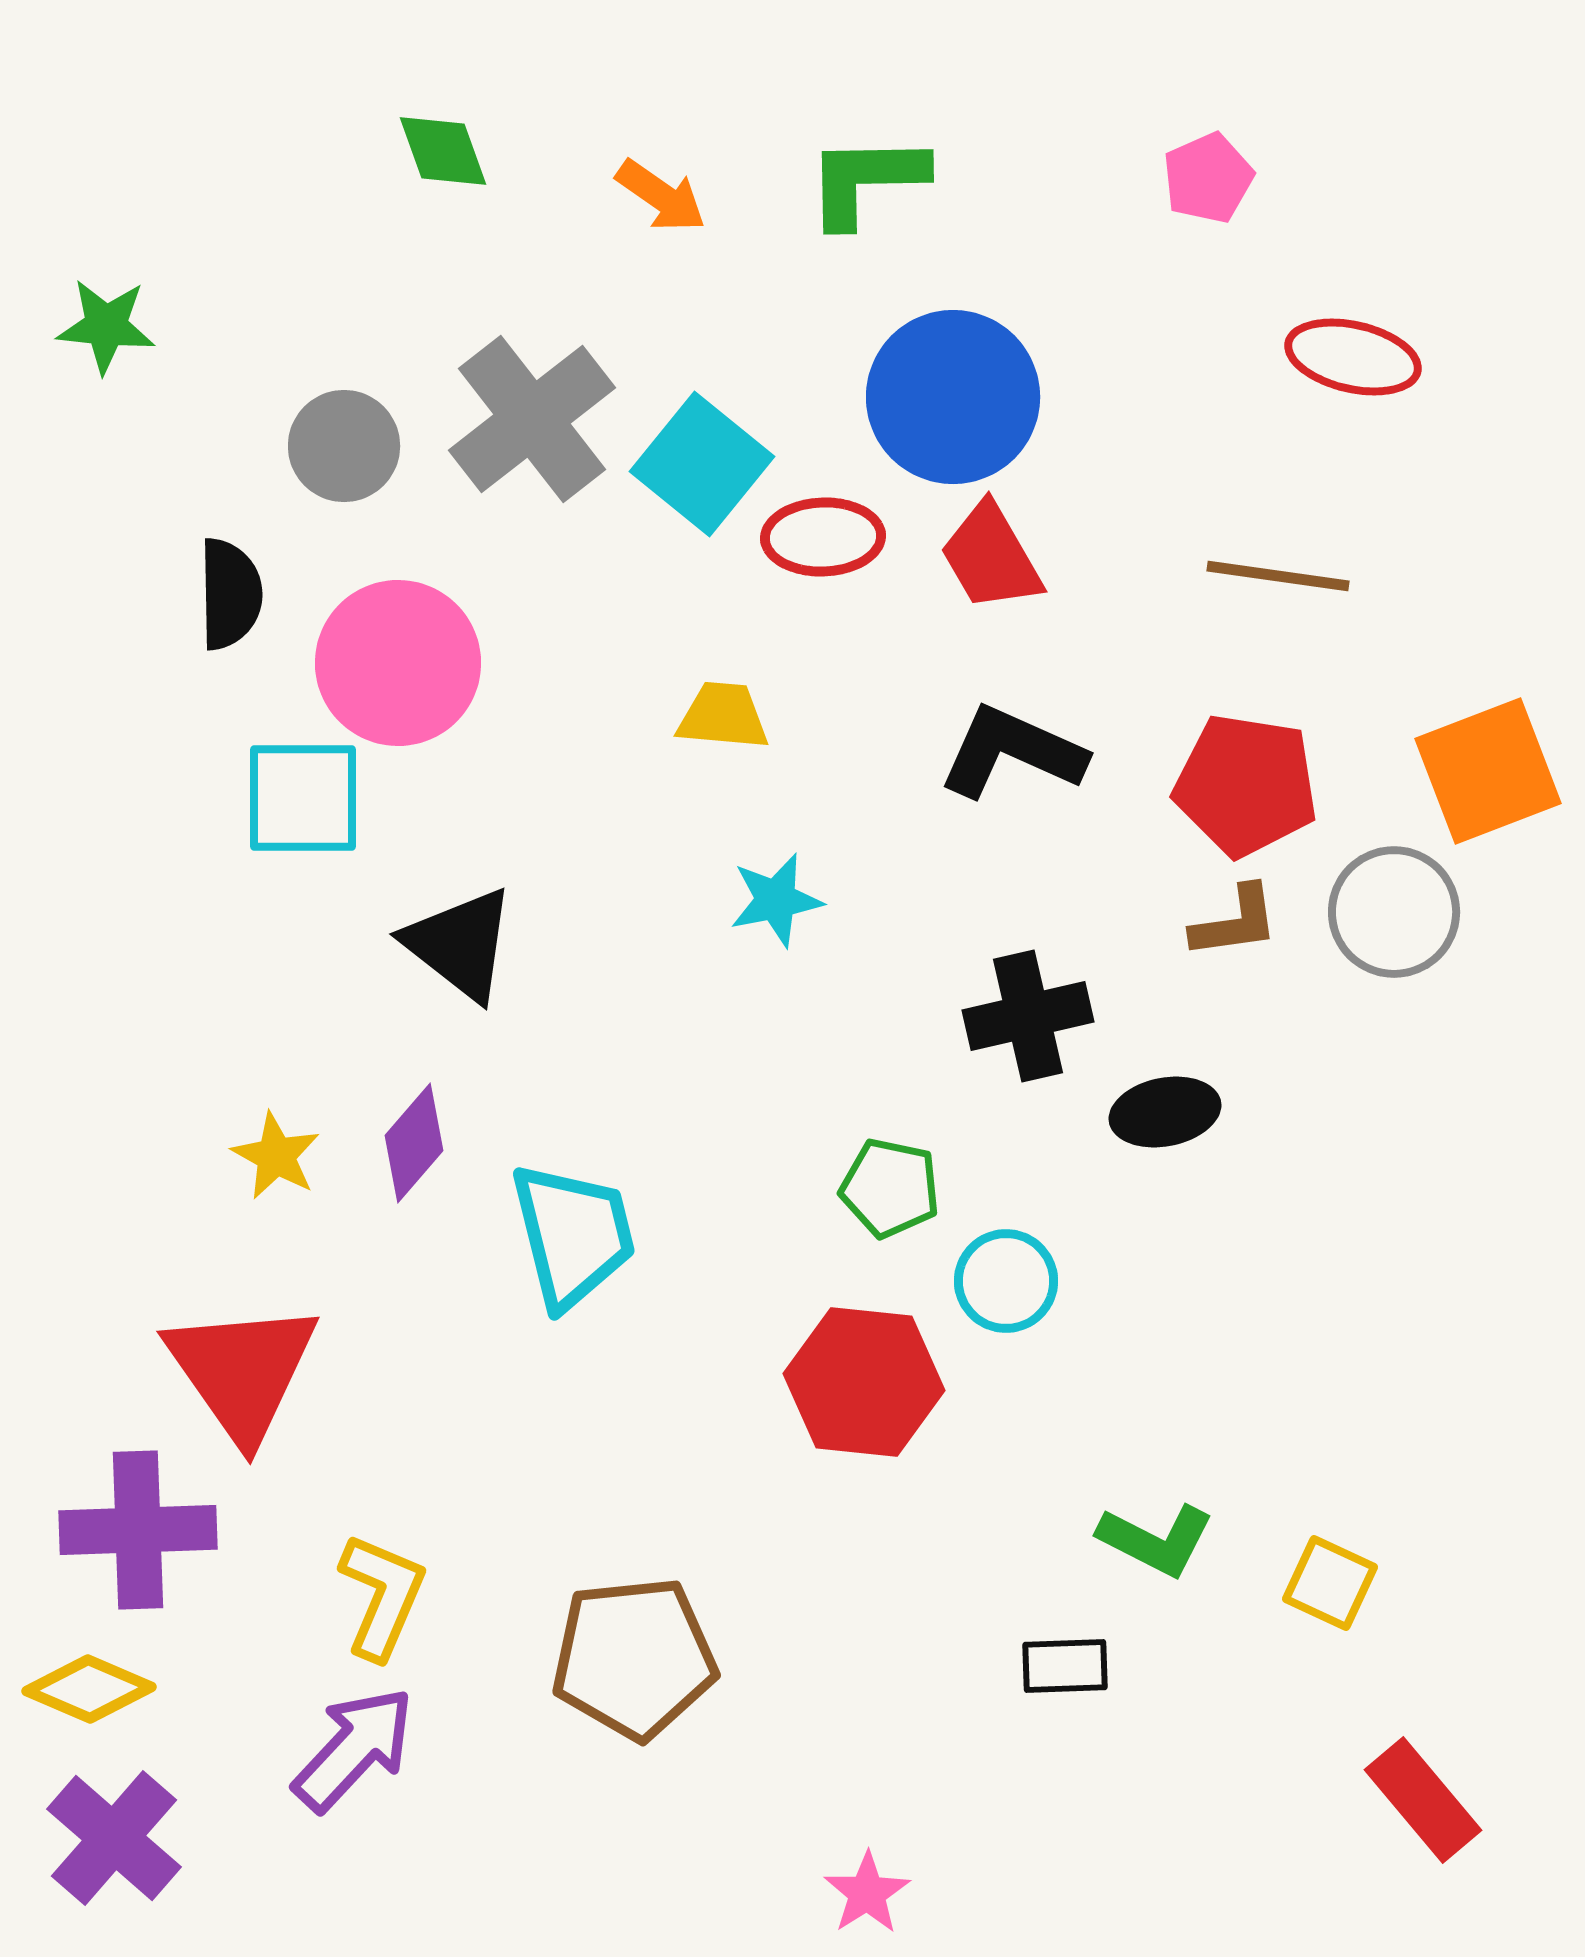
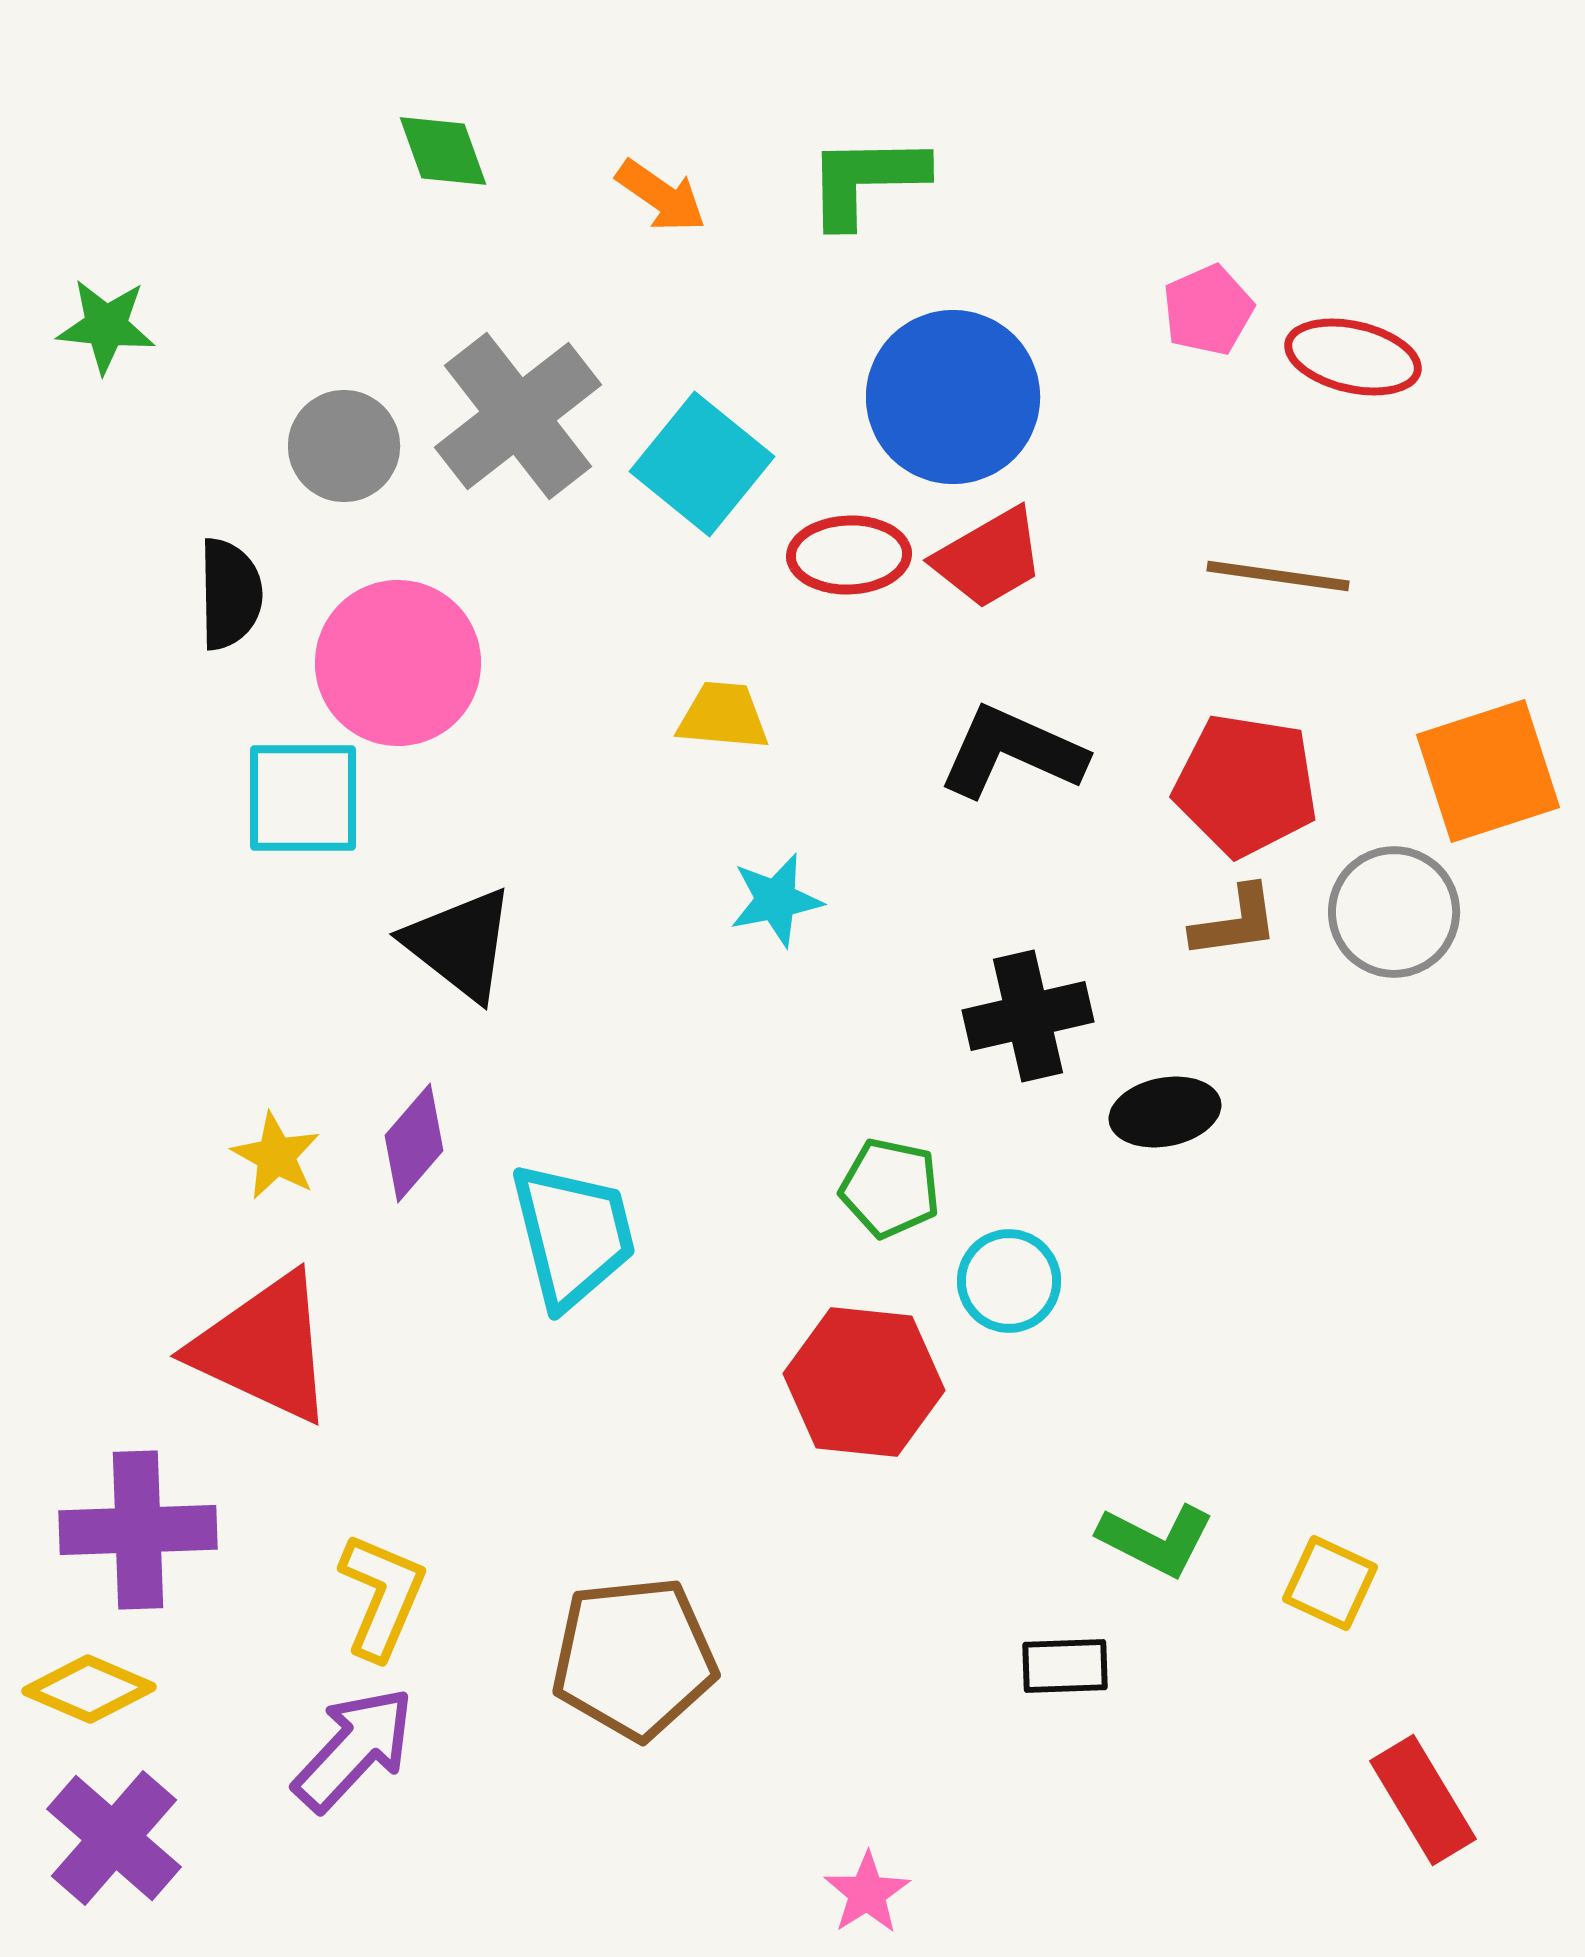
pink pentagon at (1208, 178): moved 132 px down
gray cross at (532, 419): moved 14 px left, 3 px up
red ellipse at (823, 537): moved 26 px right, 18 px down
red trapezoid at (991, 557): moved 2 px left, 1 px down; rotated 90 degrees counterclockwise
orange square at (1488, 771): rotated 3 degrees clockwise
cyan circle at (1006, 1281): moved 3 px right
red triangle at (242, 1371): moved 22 px right, 23 px up; rotated 30 degrees counterclockwise
red rectangle at (1423, 1800): rotated 9 degrees clockwise
